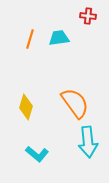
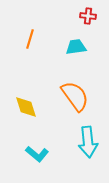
cyan trapezoid: moved 17 px right, 9 px down
orange semicircle: moved 7 px up
yellow diamond: rotated 35 degrees counterclockwise
